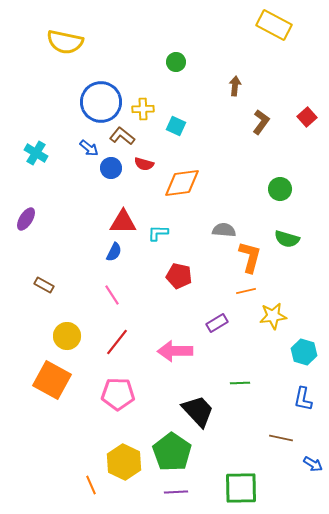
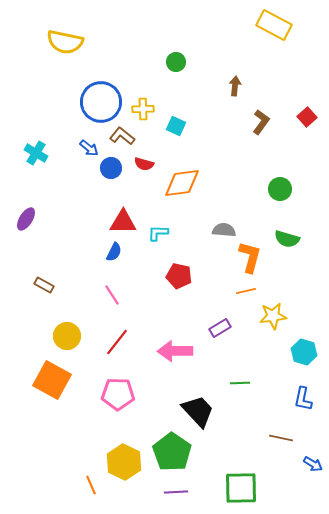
purple rectangle at (217, 323): moved 3 px right, 5 px down
